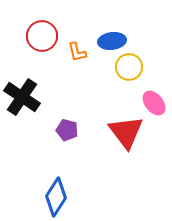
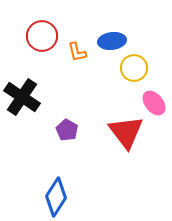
yellow circle: moved 5 px right, 1 px down
purple pentagon: rotated 15 degrees clockwise
